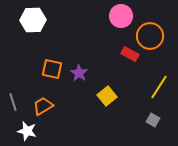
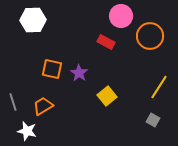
red rectangle: moved 24 px left, 12 px up
